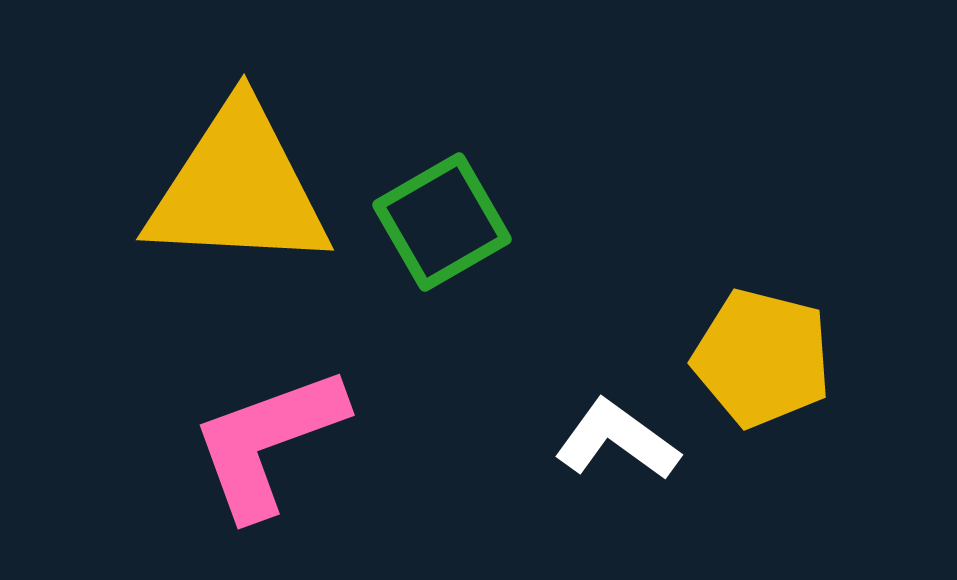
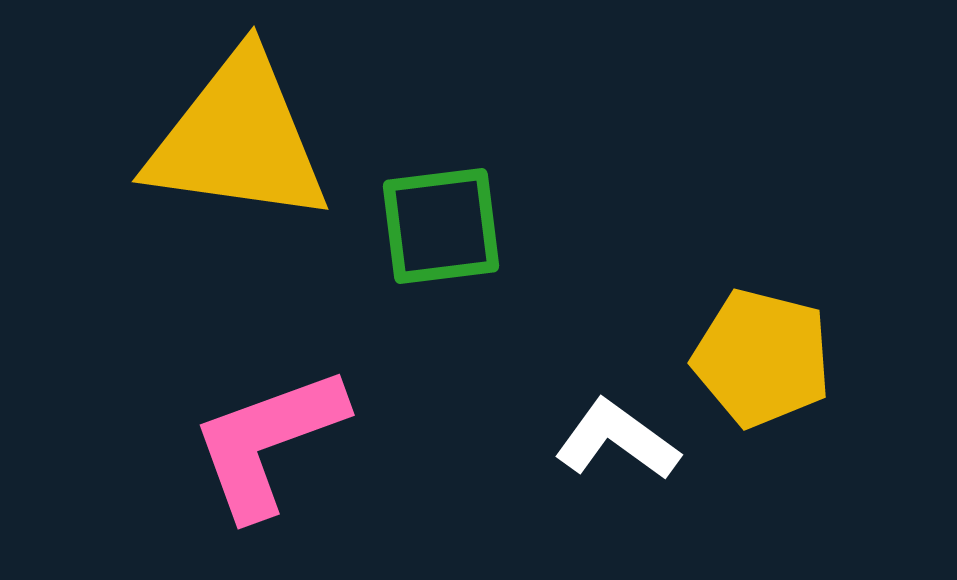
yellow triangle: moved 49 px up; rotated 5 degrees clockwise
green square: moved 1 px left, 4 px down; rotated 23 degrees clockwise
